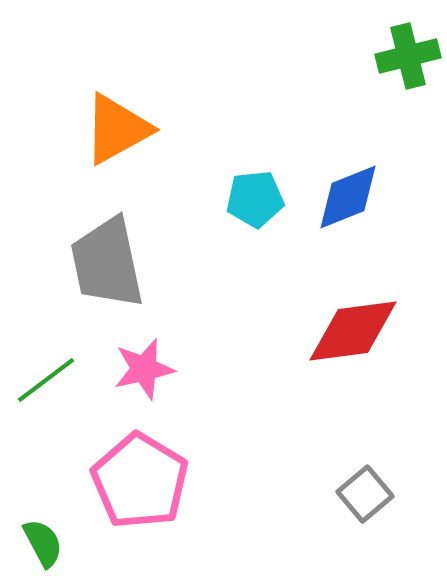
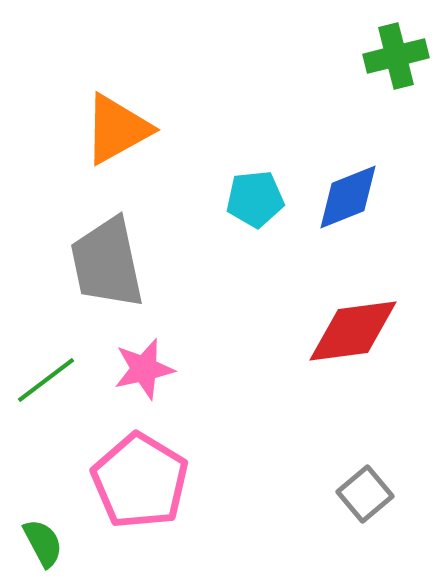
green cross: moved 12 px left
